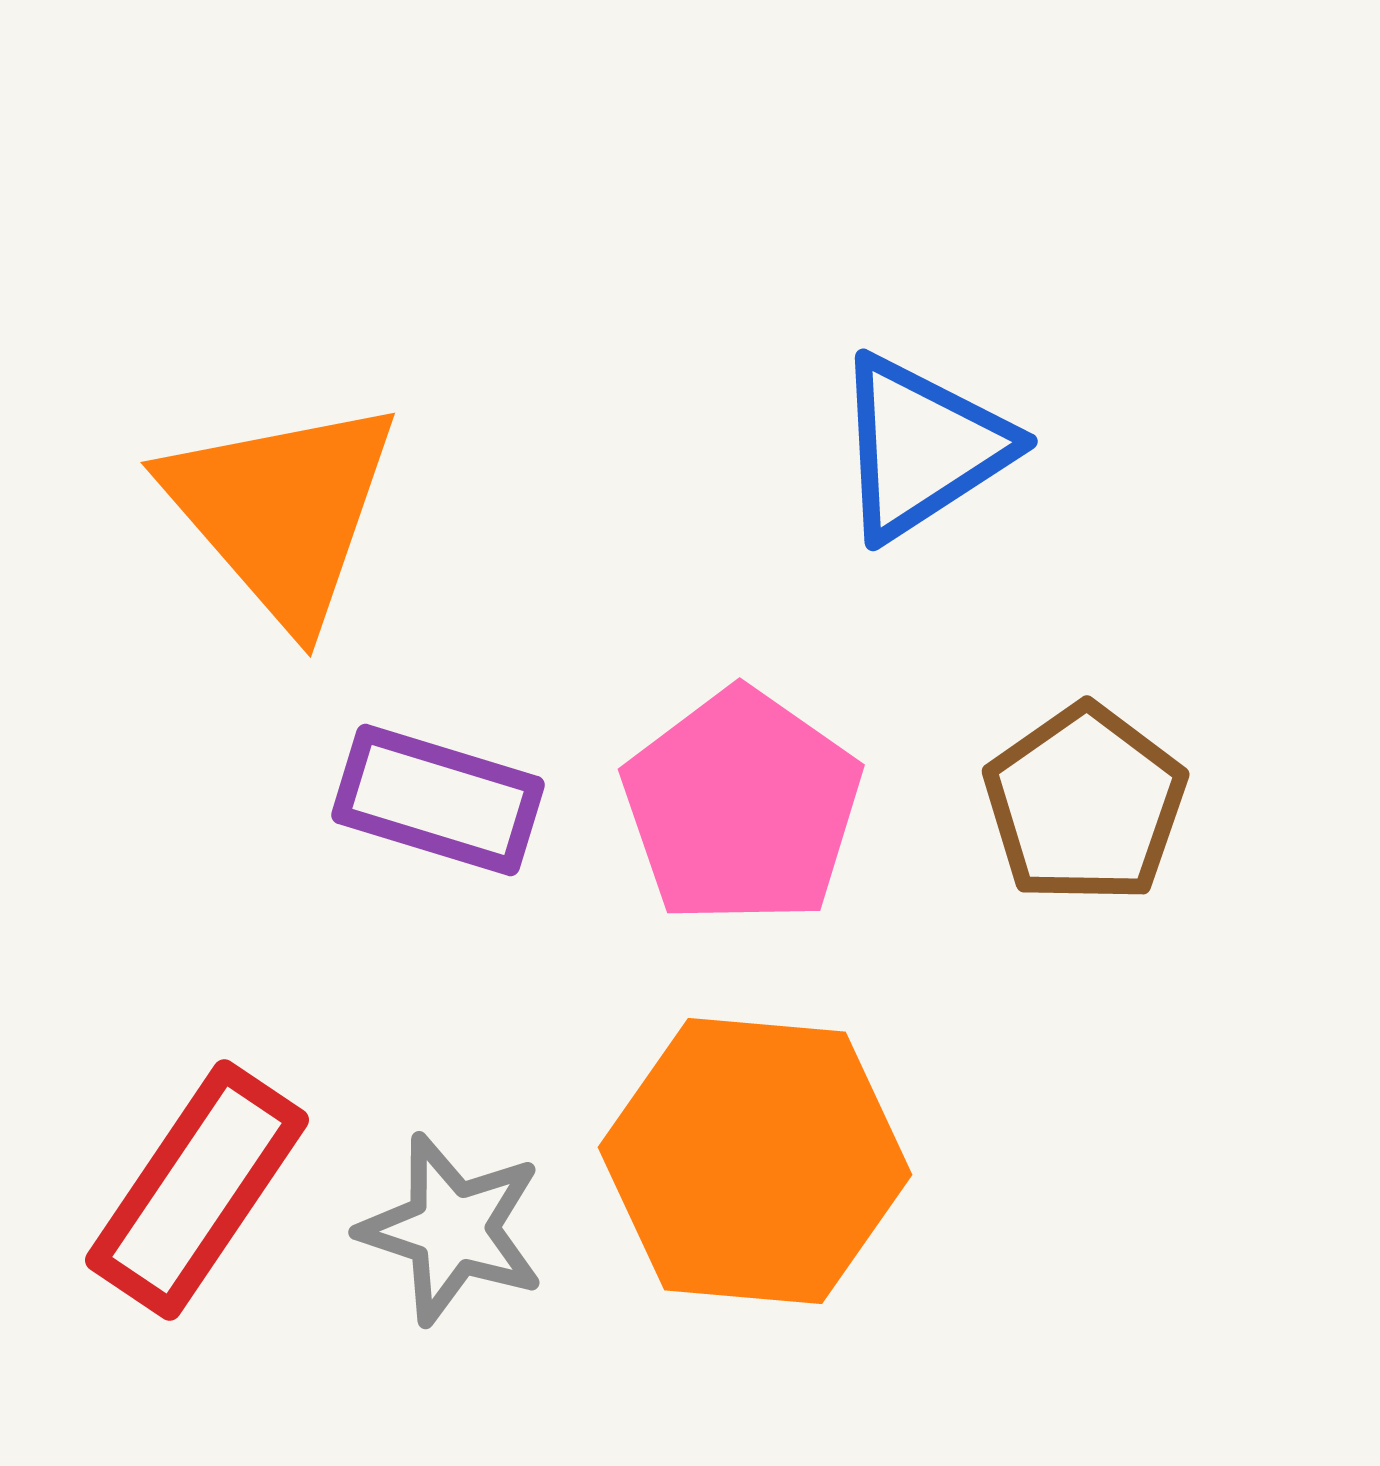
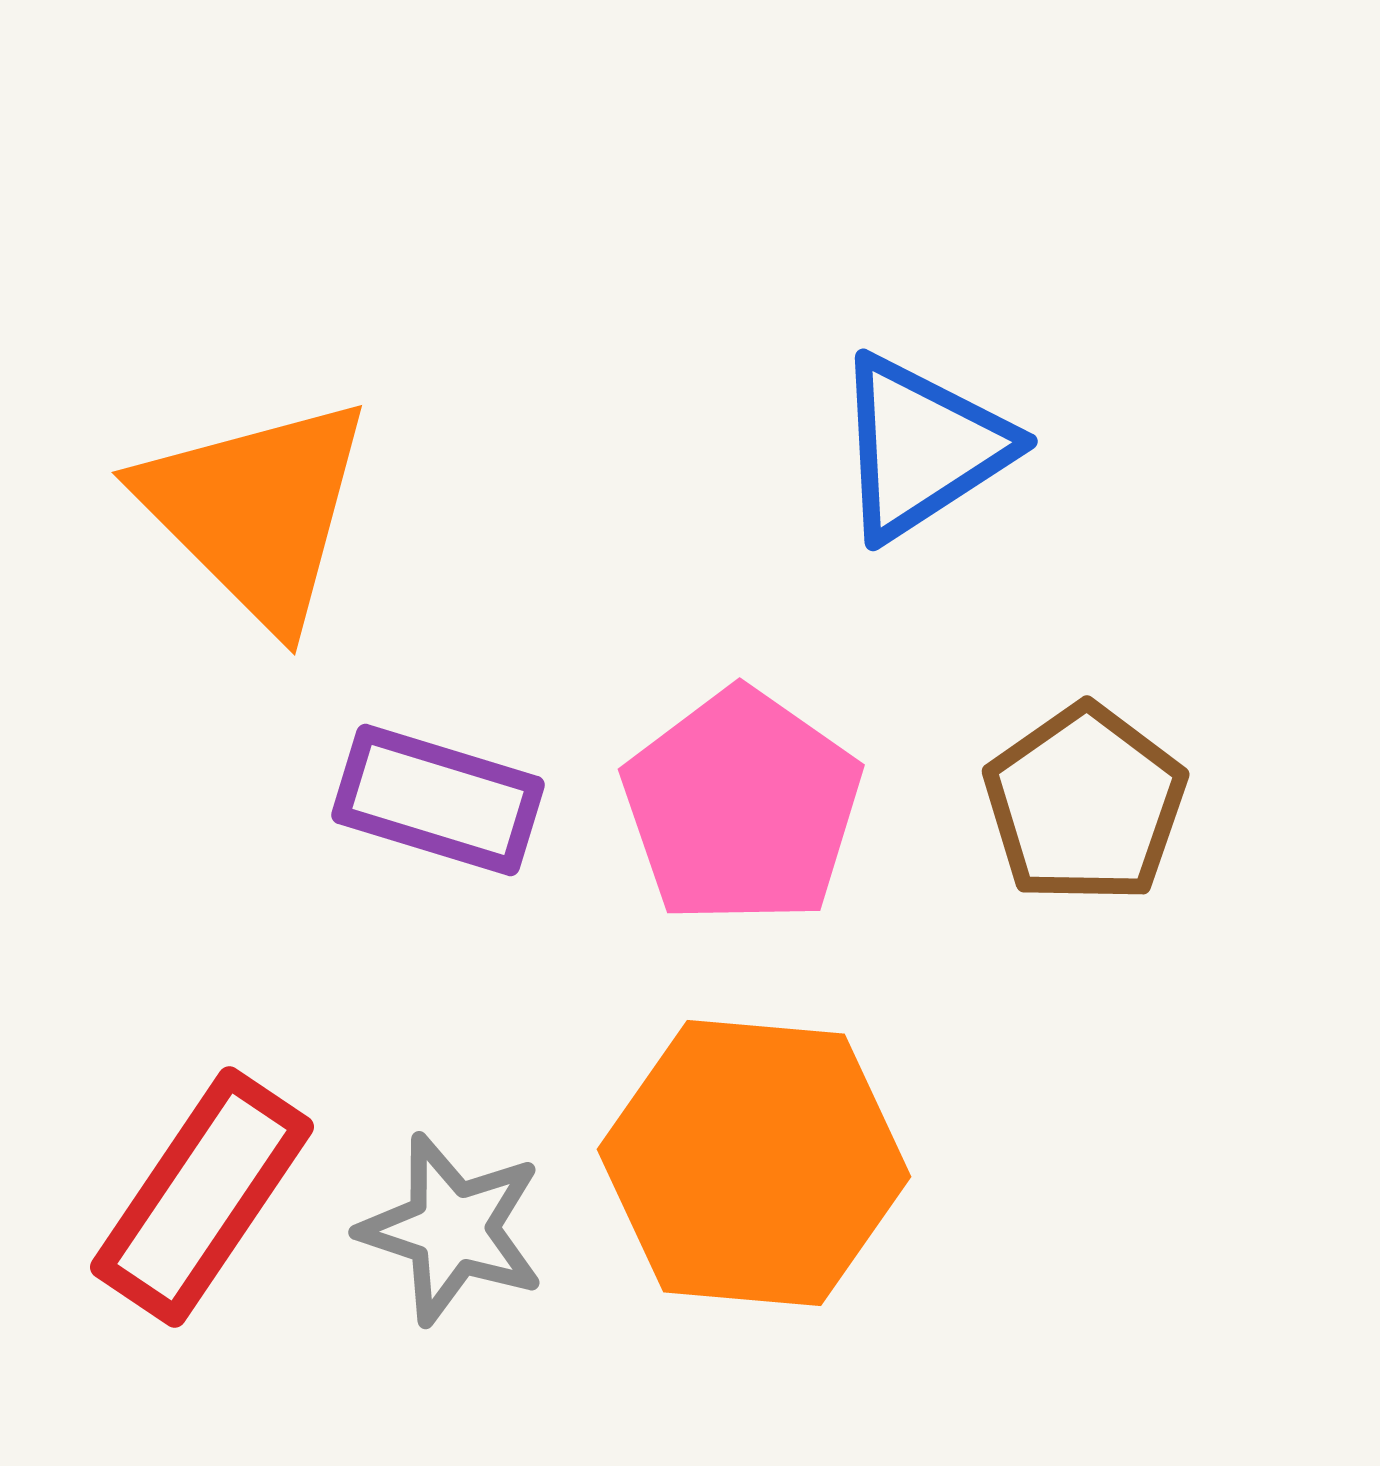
orange triangle: moved 26 px left; rotated 4 degrees counterclockwise
orange hexagon: moved 1 px left, 2 px down
red rectangle: moved 5 px right, 7 px down
